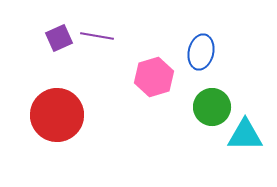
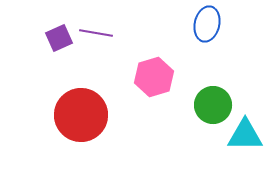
purple line: moved 1 px left, 3 px up
blue ellipse: moved 6 px right, 28 px up
green circle: moved 1 px right, 2 px up
red circle: moved 24 px right
